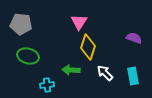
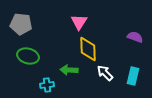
purple semicircle: moved 1 px right, 1 px up
yellow diamond: moved 2 px down; rotated 20 degrees counterclockwise
green arrow: moved 2 px left
cyan rectangle: rotated 24 degrees clockwise
